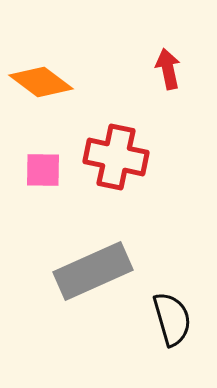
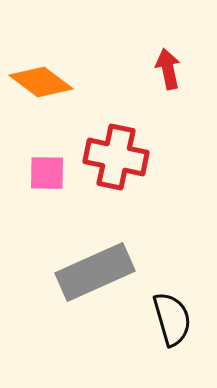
pink square: moved 4 px right, 3 px down
gray rectangle: moved 2 px right, 1 px down
